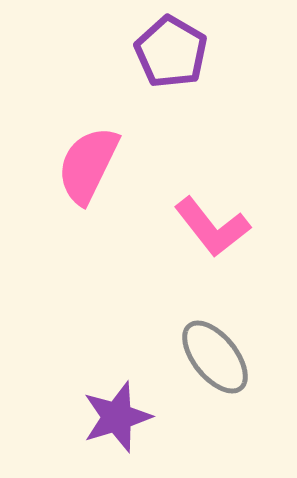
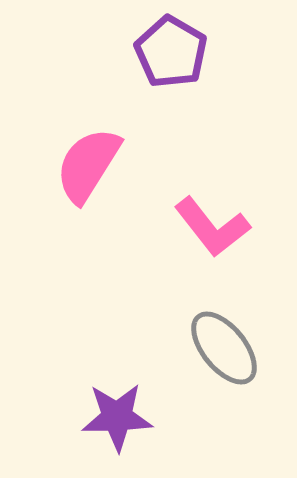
pink semicircle: rotated 6 degrees clockwise
gray ellipse: moved 9 px right, 9 px up
purple star: rotated 16 degrees clockwise
